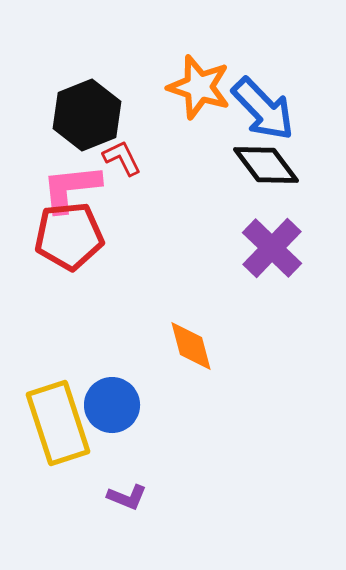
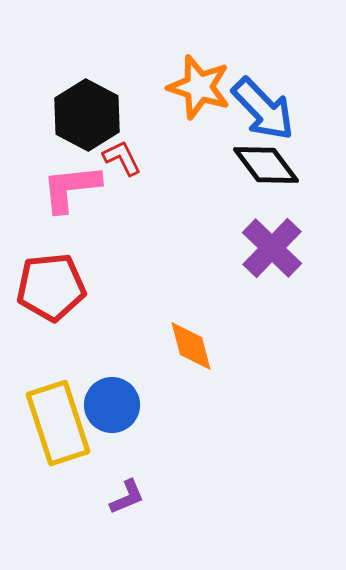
black hexagon: rotated 10 degrees counterclockwise
red pentagon: moved 18 px left, 51 px down
purple L-shape: rotated 45 degrees counterclockwise
